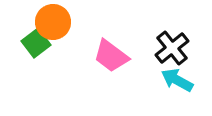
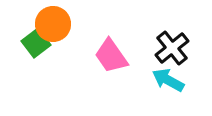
orange circle: moved 2 px down
pink trapezoid: rotated 18 degrees clockwise
cyan arrow: moved 9 px left
